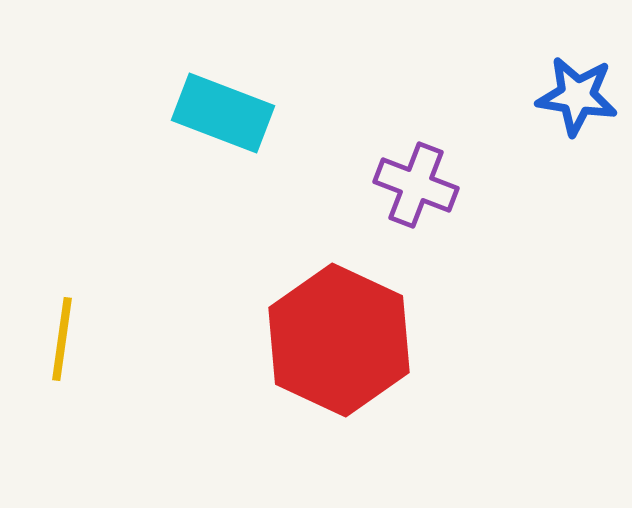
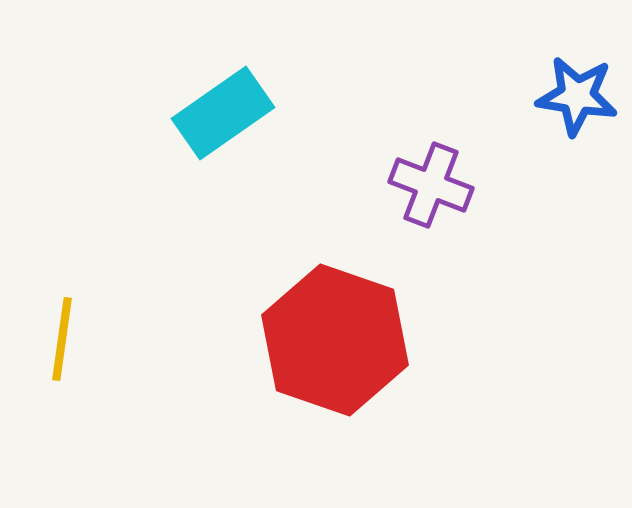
cyan rectangle: rotated 56 degrees counterclockwise
purple cross: moved 15 px right
red hexagon: moved 4 px left; rotated 6 degrees counterclockwise
